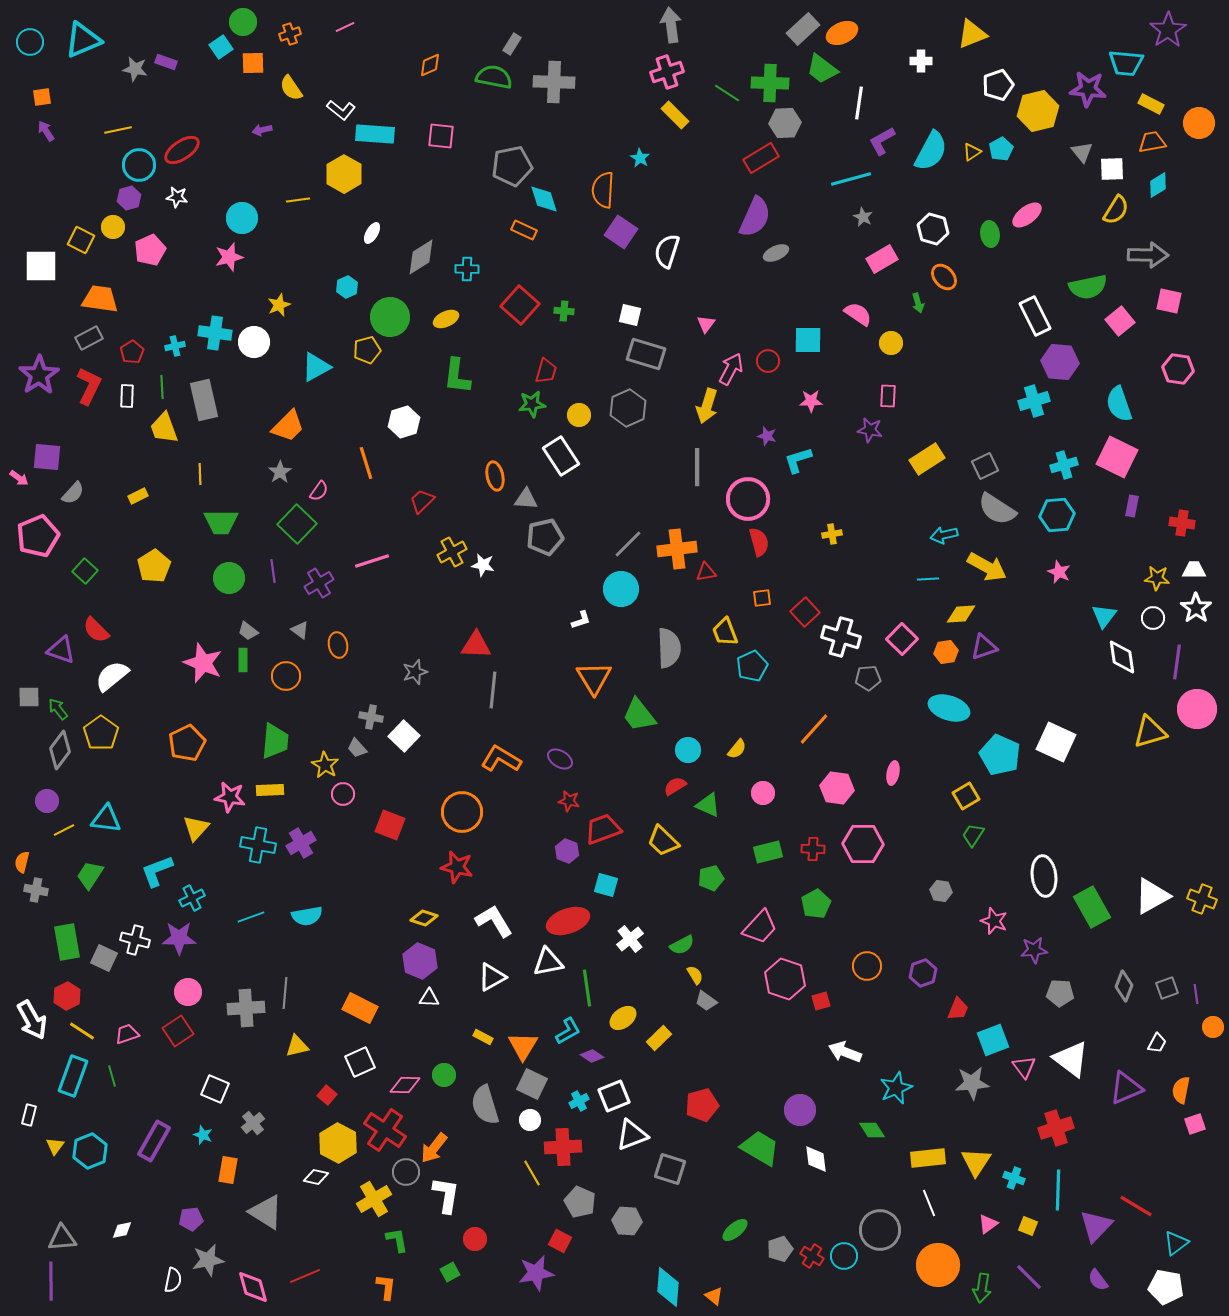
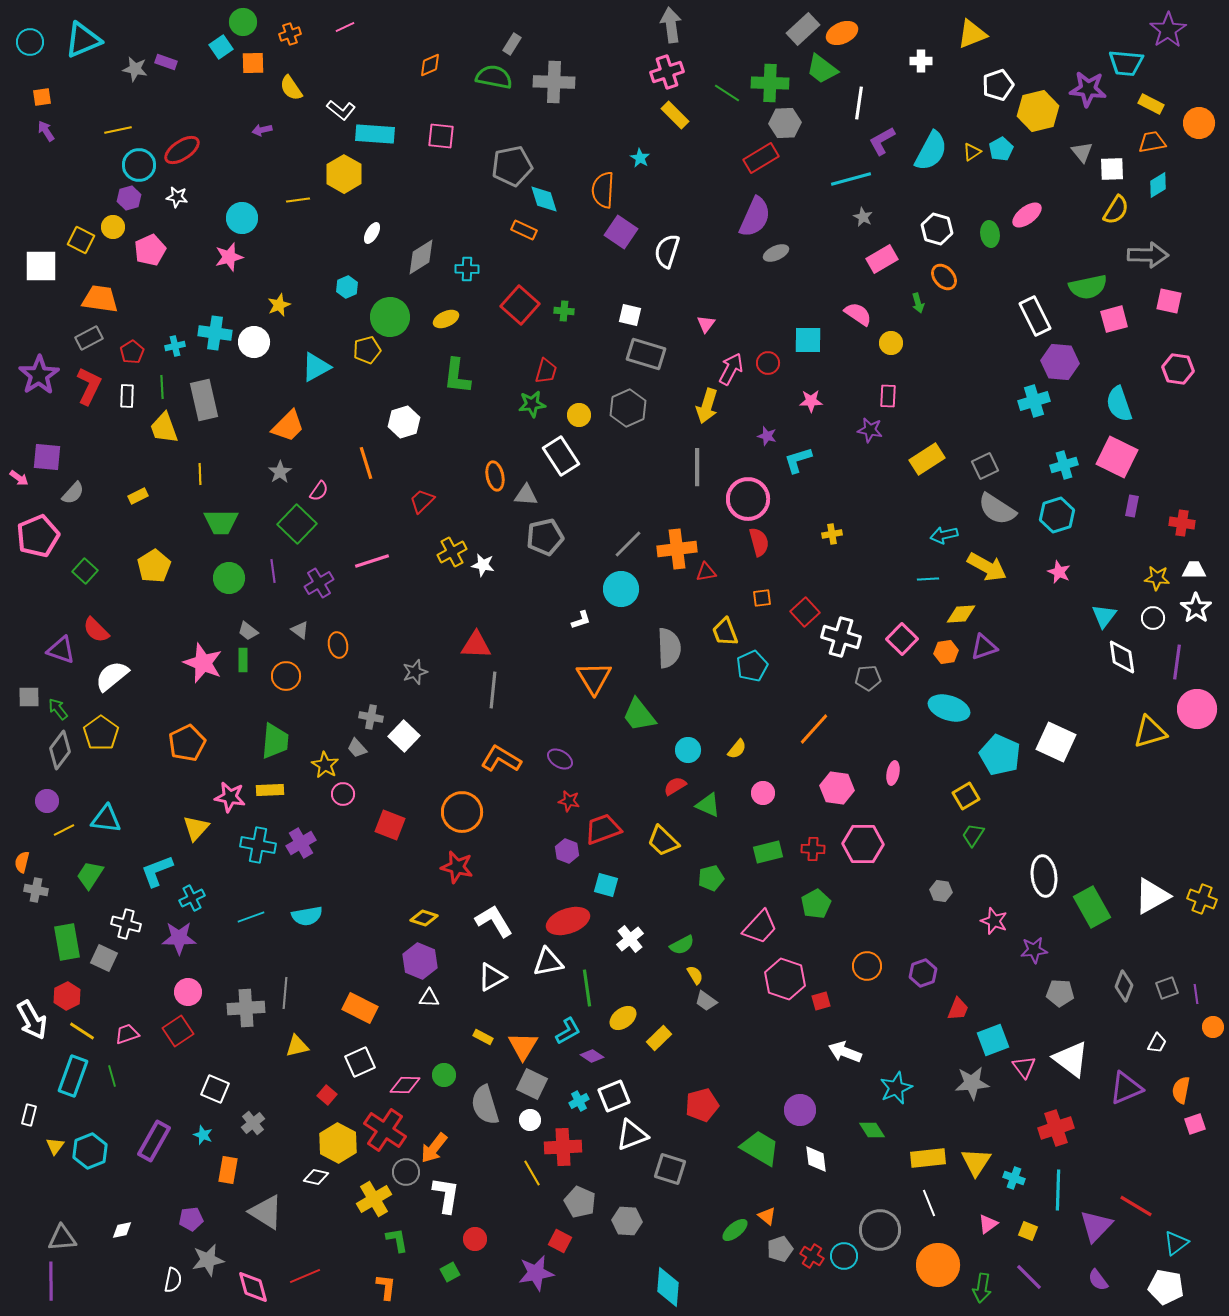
white hexagon at (933, 229): moved 4 px right
pink square at (1120, 321): moved 6 px left, 2 px up; rotated 24 degrees clockwise
red circle at (768, 361): moved 2 px down
gray triangle at (526, 499): moved 4 px up
cyan hexagon at (1057, 515): rotated 12 degrees counterclockwise
white cross at (135, 940): moved 9 px left, 16 px up
yellow square at (1028, 1226): moved 5 px down
orange triangle at (714, 1296): moved 53 px right, 80 px up
